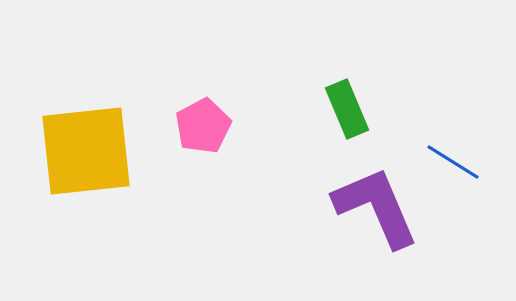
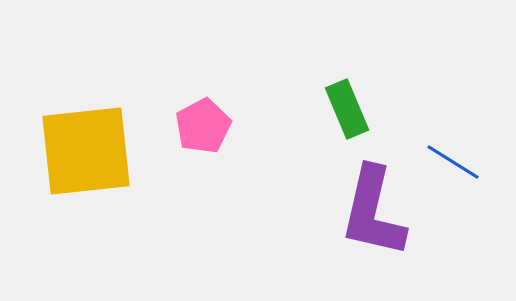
purple L-shape: moved 3 px left, 5 px down; rotated 144 degrees counterclockwise
